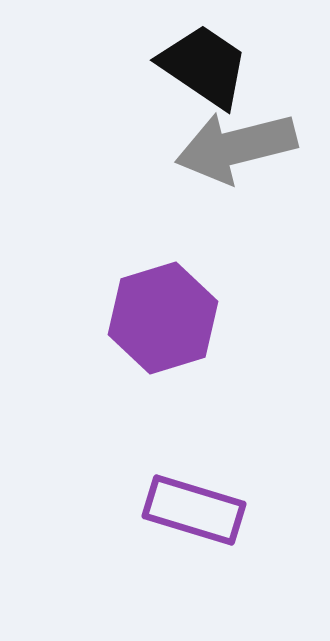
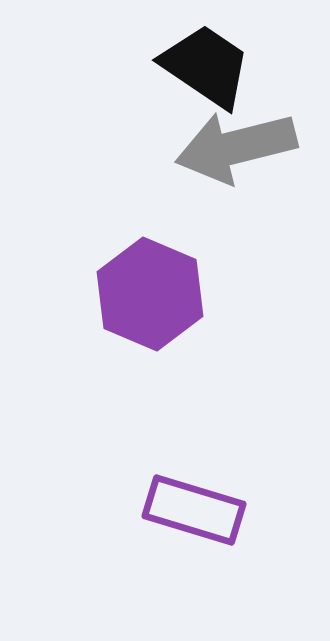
black trapezoid: moved 2 px right
purple hexagon: moved 13 px left, 24 px up; rotated 20 degrees counterclockwise
